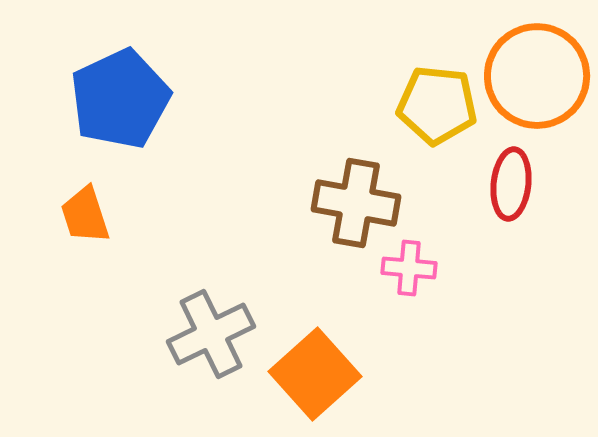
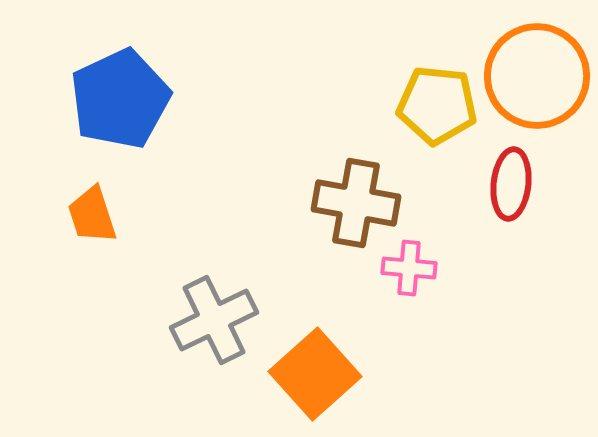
orange trapezoid: moved 7 px right
gray cross: moved 3 px right, 14 px up
